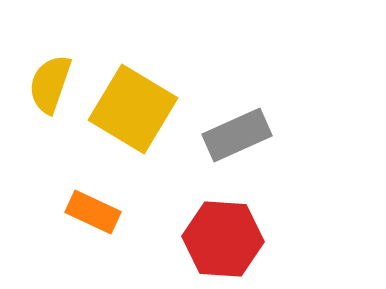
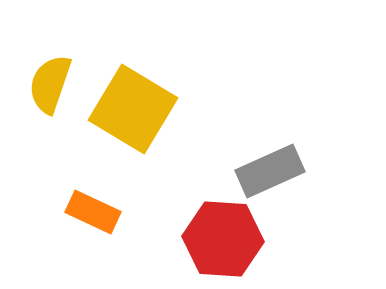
gray rectangle: moved 33 px right, 36 px down
